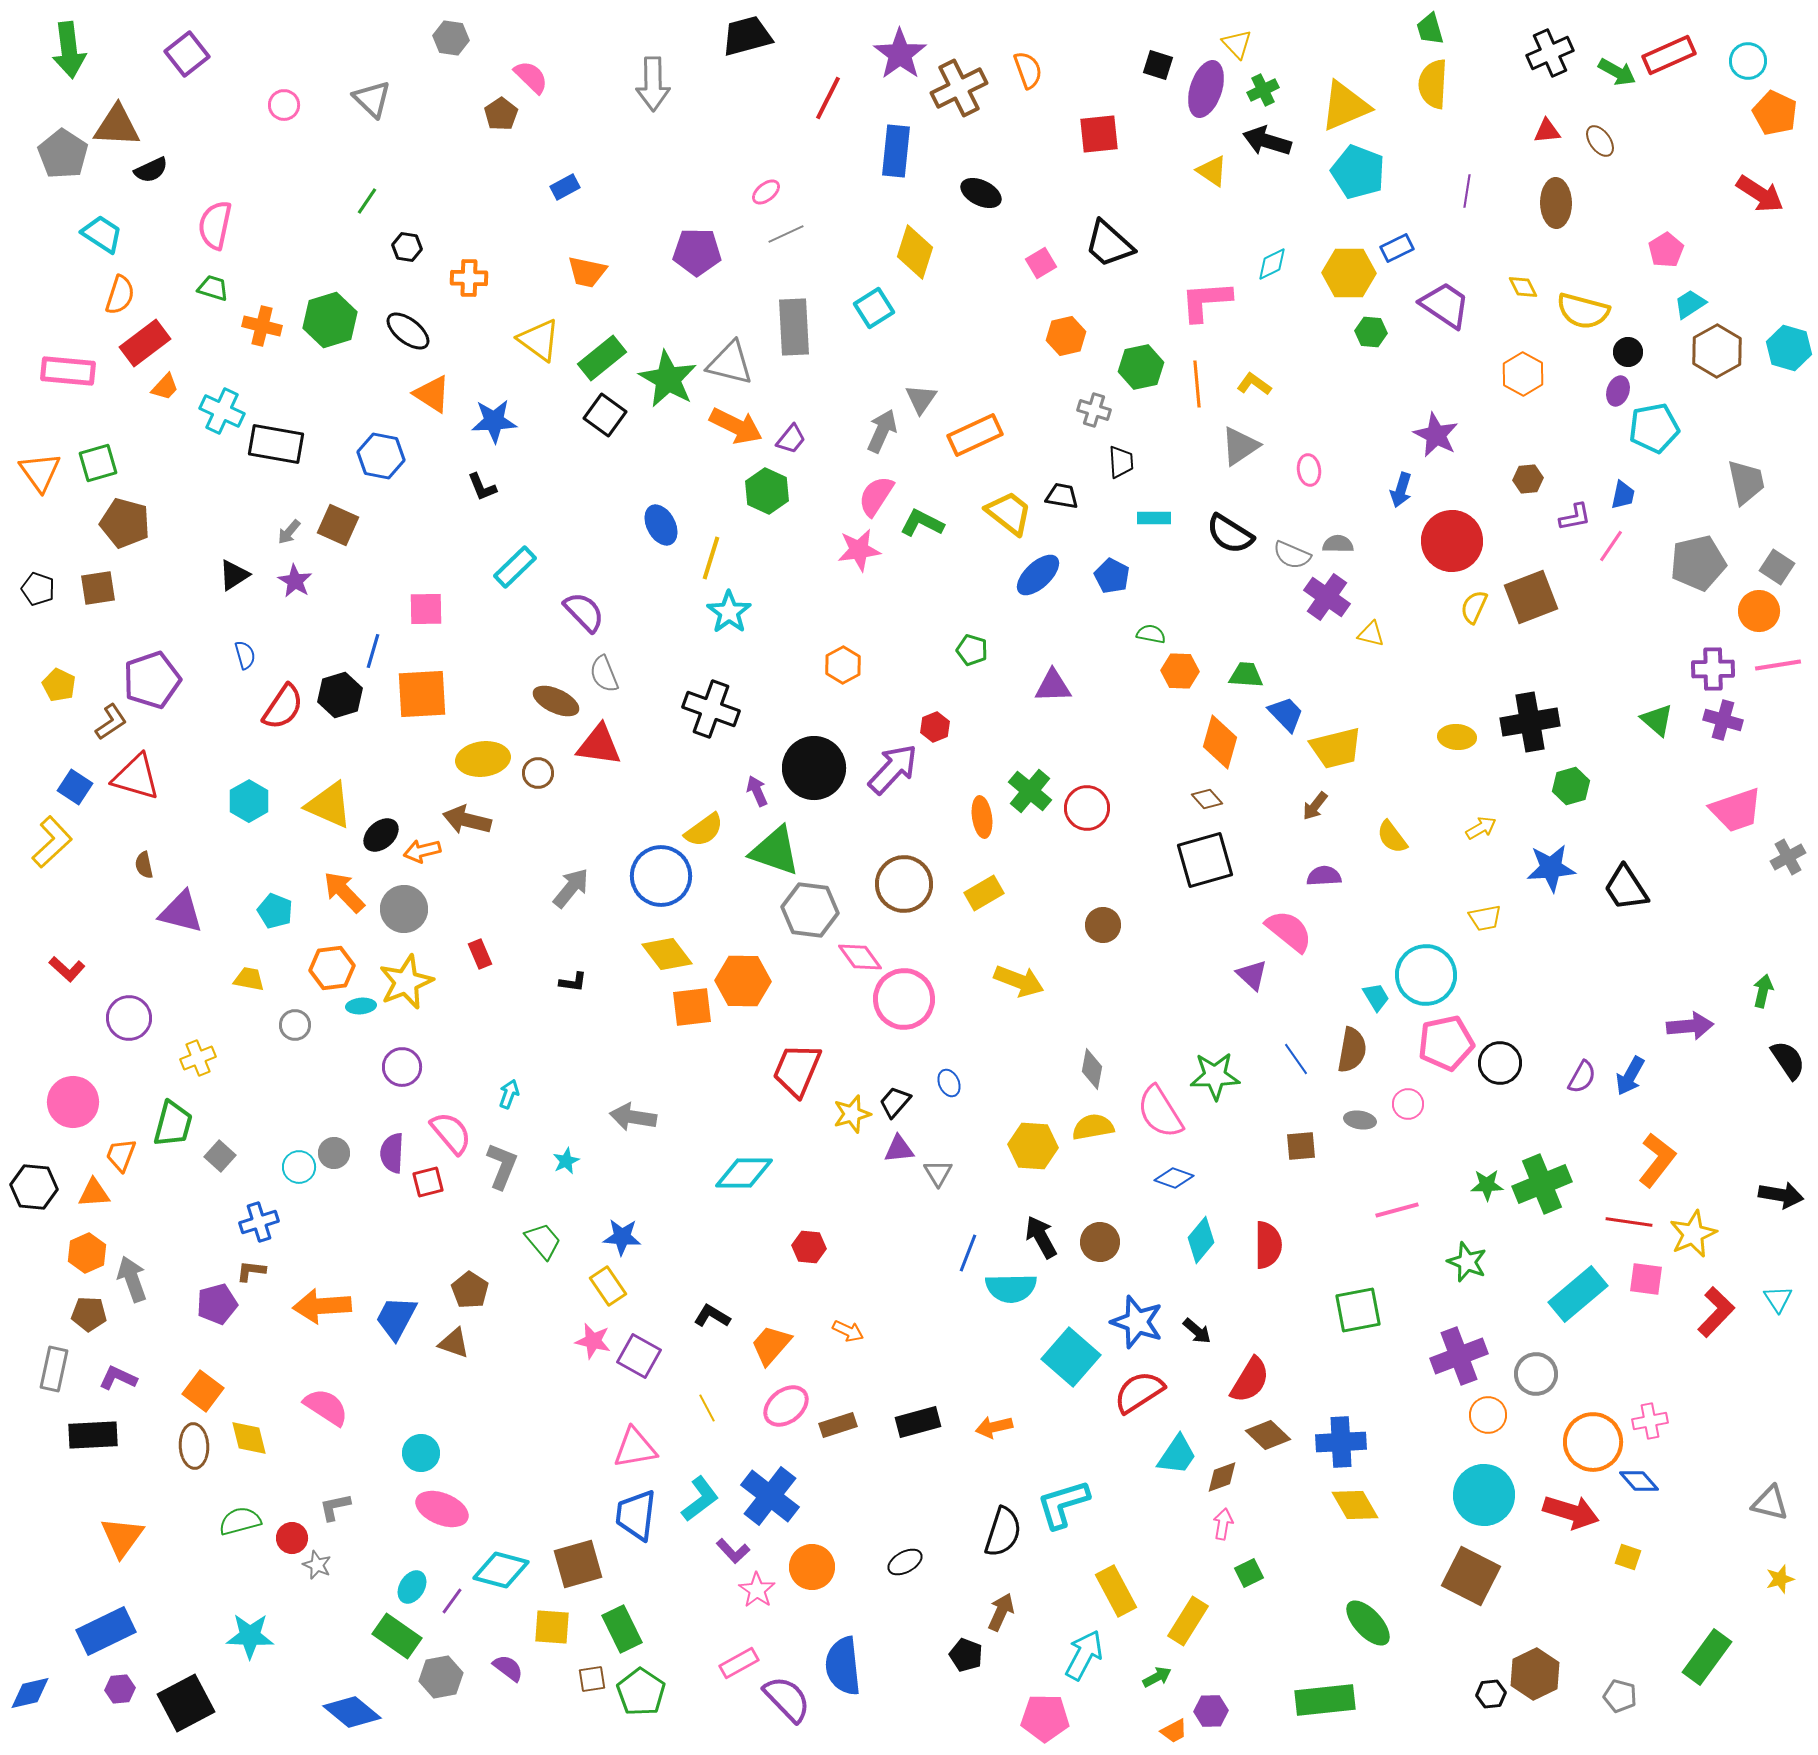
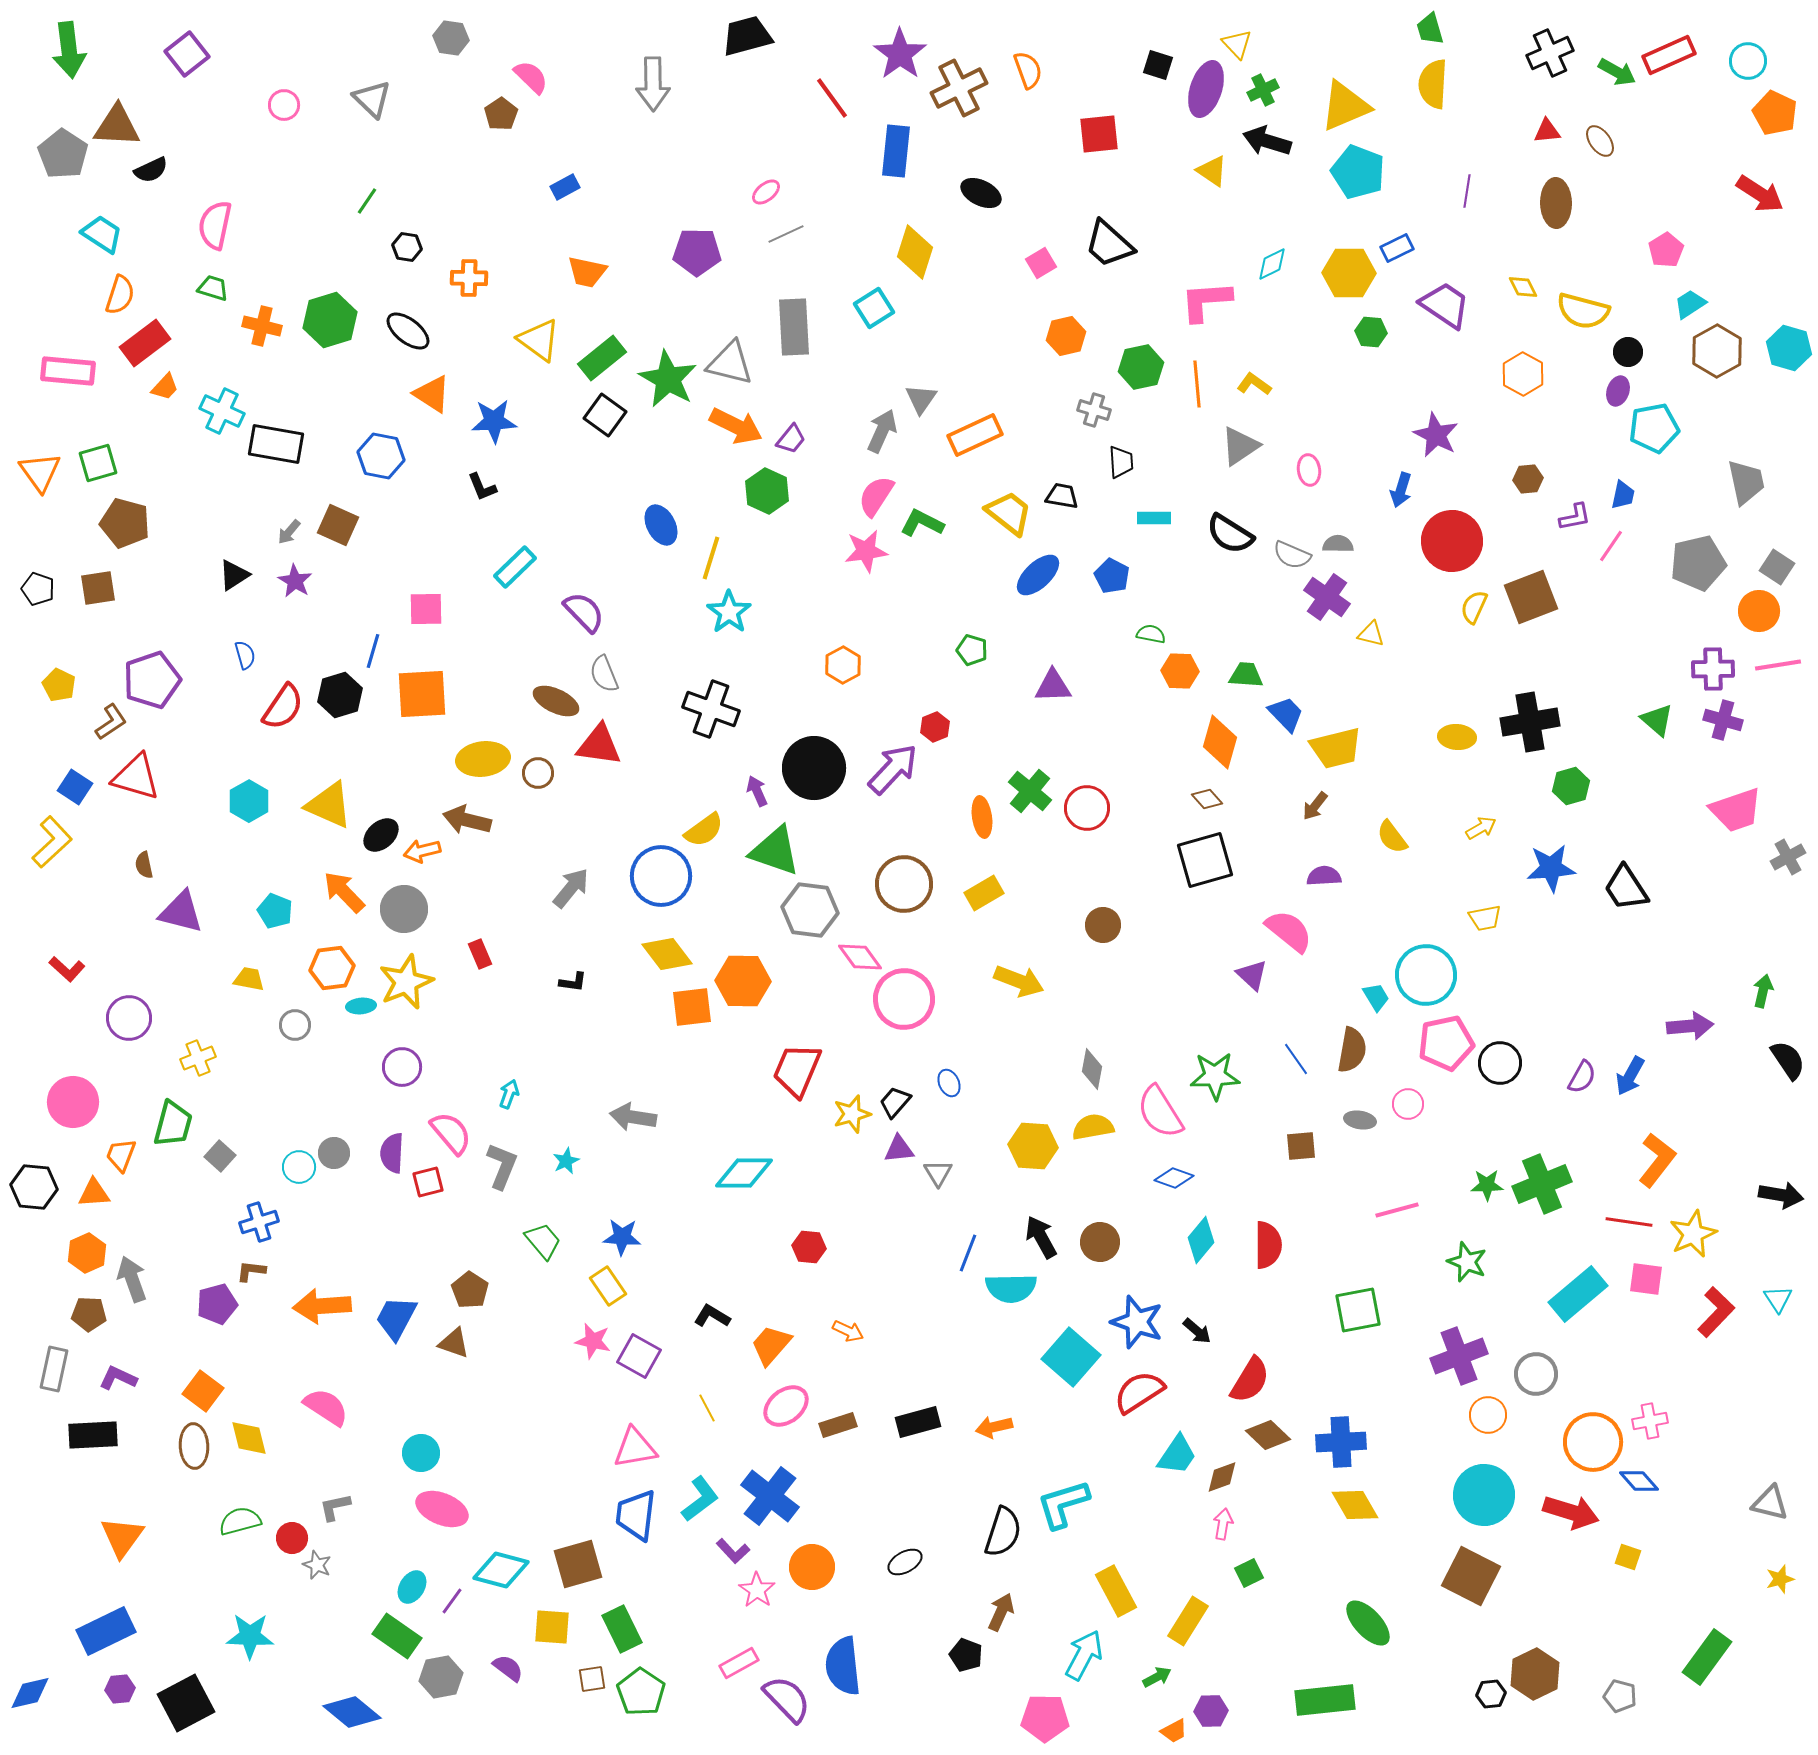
red line at (828, 98): moved 4 px right; rotated 63 degrees counterclockwise
pink star at (859, 550): moved 7 px right, 1 px down
